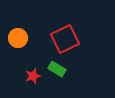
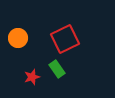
green rectangle: rotated 24 degrees clockwise
red star: moved 1 px left, 1 px down
